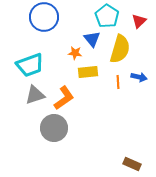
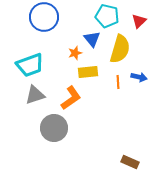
cyan pentagon: rotated 20 degrees counterclockwise
orange star: rotated 24 degrees counterclockwise
orange L-shape: moved 7 px right
brown rectangle: moved 2 px left, 2 px up
